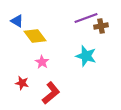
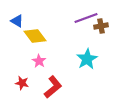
cyan star: moved 1 px right, 3 px down; rotated 25 degrees clockwise
pink star: moved 3 px left, 1 px up
red L-shape: moved 2 px right, 6 px up
